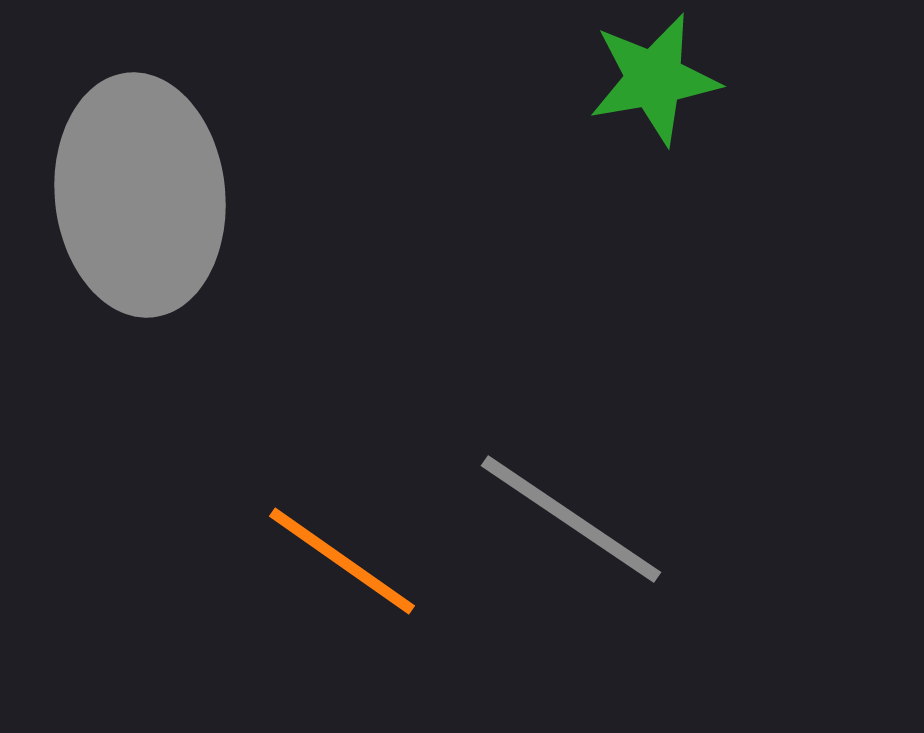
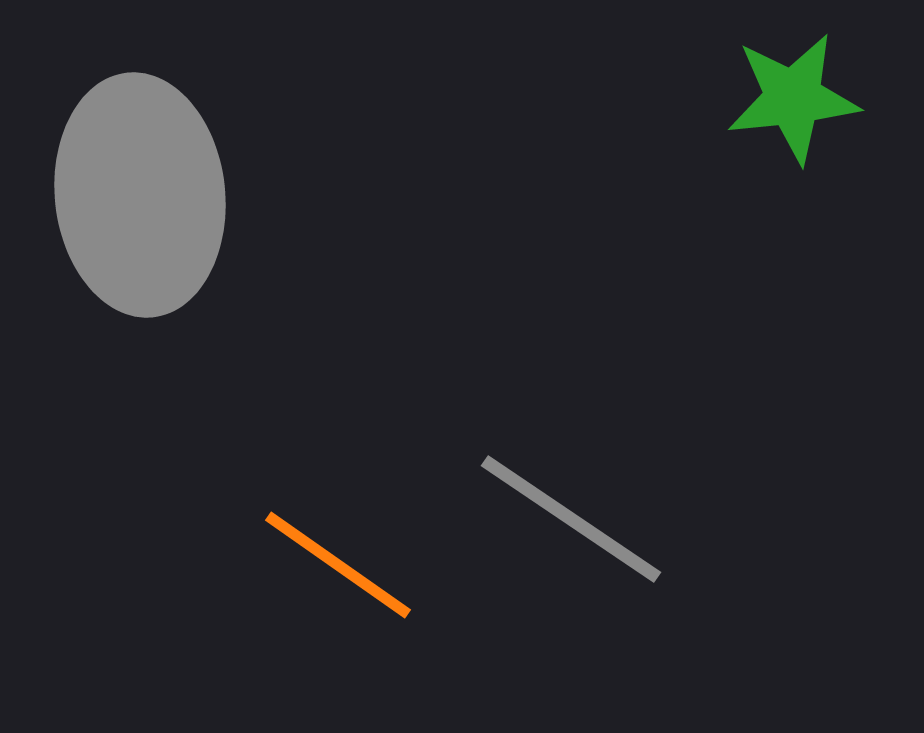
green star: moved 139 px right, 19 px down; rotated 4 degrees clockwise
orange line: moved 4 px left, 4 px down
